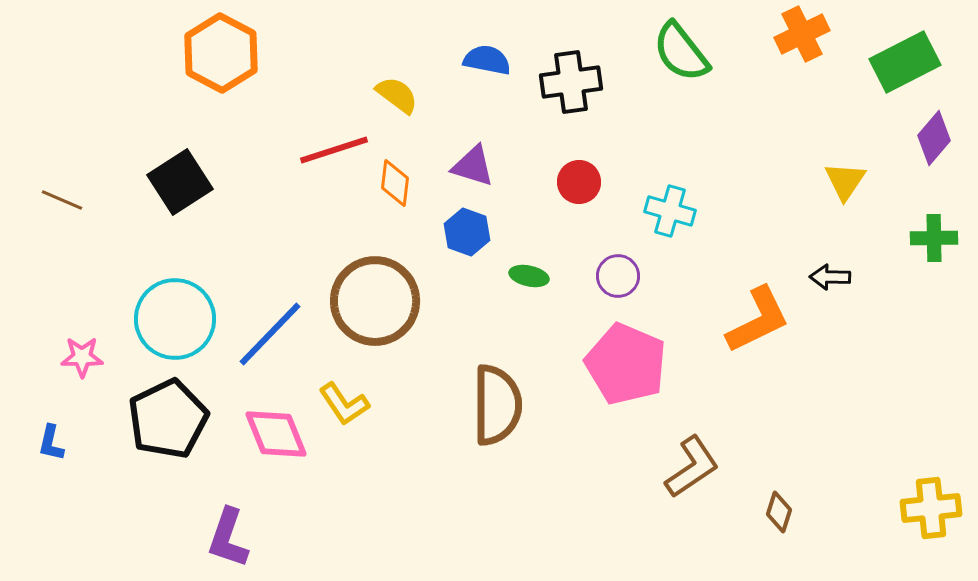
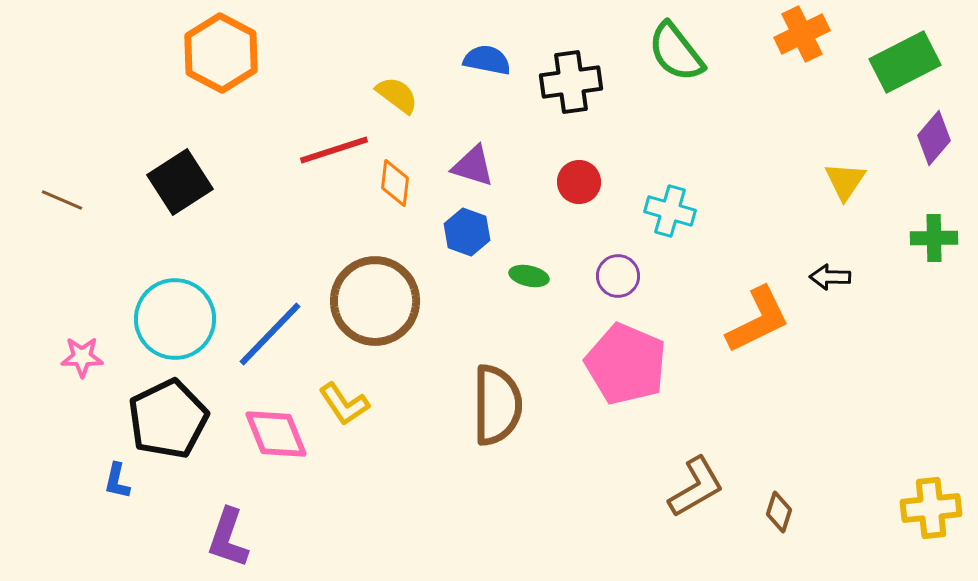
green semicircle: moved 5 px left
blue L-shape: moved 66 px right, 38 px down
brown L-shape: moved 4 px right, 20 px down; rotated 4 degrees clockwise
